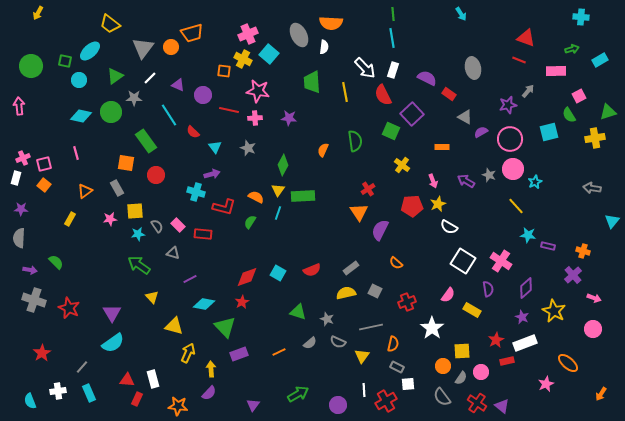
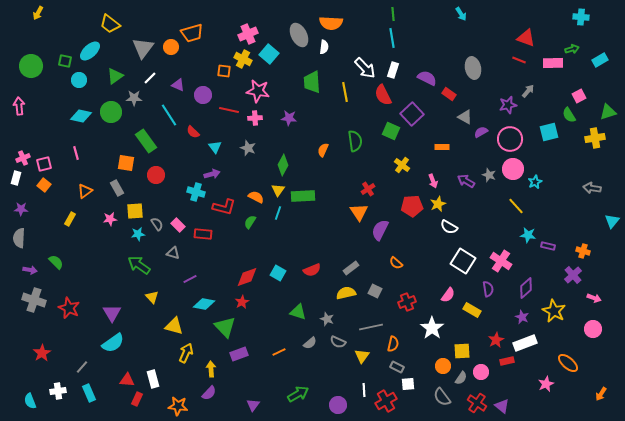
pink rectangle at (556, 71): moved 3 px left, 8 px up
gray semicircle at (157, 226): moved 2 px up
yellow arrow at (188, 353): moved 2 px left
